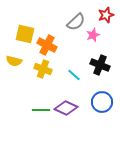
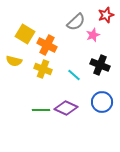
yellow square: rotated 18 degrees clockwise
